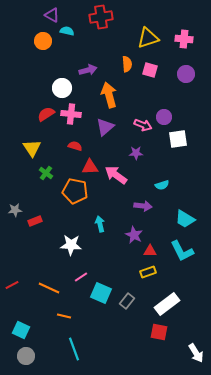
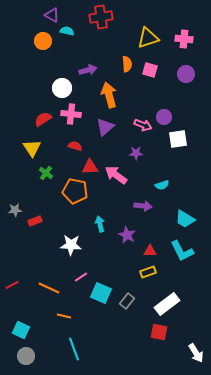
red semicircle at (46, 114): moved 3 px left, 5 px down
purple star at (134, 235): moved 7 px left
